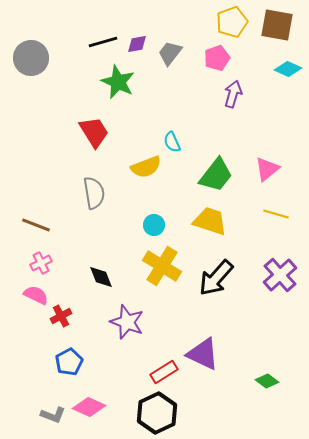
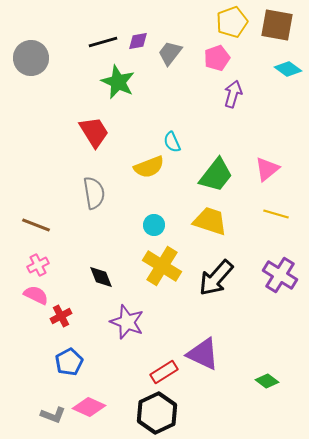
purple diamond: moved 1 px right, 3 px up
cyan diamond: rotated 12 degrees clockwise
yellow semicircle: moved 3 px right
pink cross: moved 3 px left, 2 px down
purple cross: rotated 16 degrees counterclockwise
